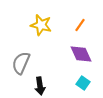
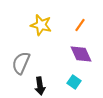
cyan square: moved 9 px left, 1 px up
